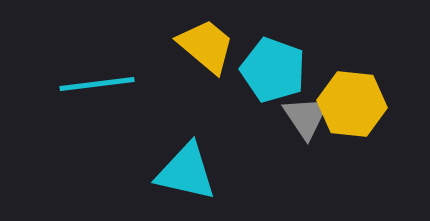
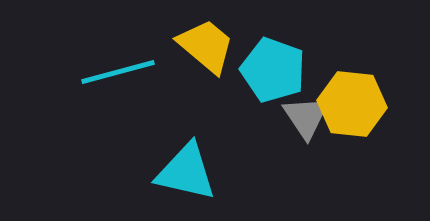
cyan line: moved 21 px right, 12 px up; rotated 8 degrees counterclockwise
